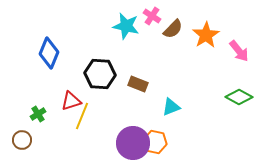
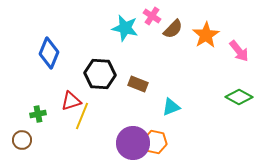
cyan star: moved 1 px left, 2 px down
green cross: rotated 21 degrees clockwise
